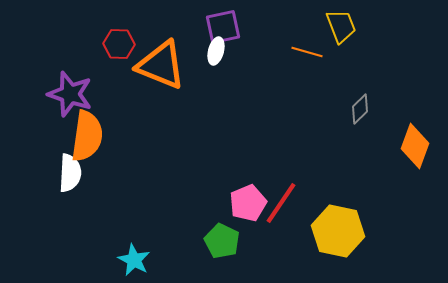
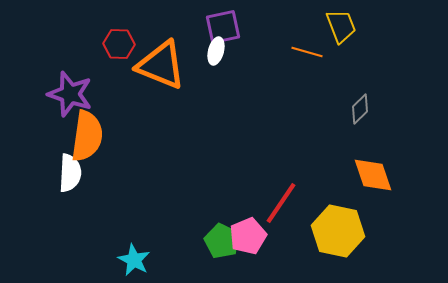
orange diamond: moved 42 px left, 29 px down; rotated 39 degrees counterclockwise
pink pentagon: moved 33 px down
